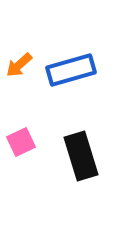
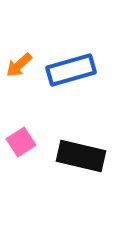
pink square: rotated 8 degrees counterclockwise
black rectangle: rotated 60 degrees counterclockwise
